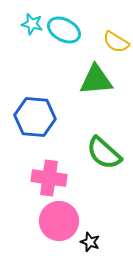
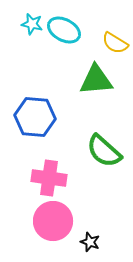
yellow semicircle: moved 1 px left, 1 px down
green semicircle: moved 2 px up
pink circle: moved 6 px left
